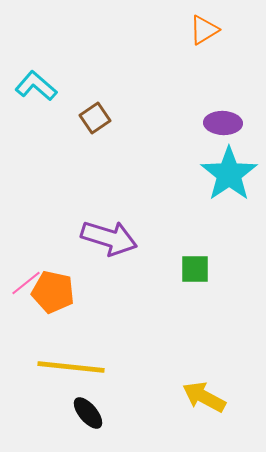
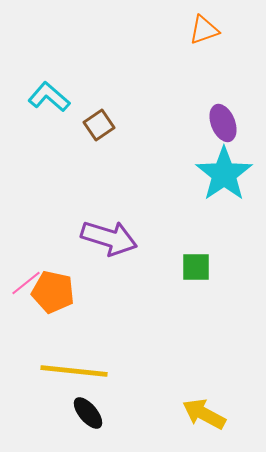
orange triangle: rotated 12 degrees clockwise
cyan L-shape: moved 13 px right, 11 px down
brown square: moved 4 px right, 7 px down
purple ellipse: rotated 66 degrees clockwise
cyan star: moved 5 px left
green square: moved 1 px right, 2 px up
yellow line: moved 3 px right, 4 px down
yellow arrow: moved 17 px down
